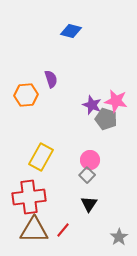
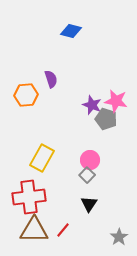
yellow rectangle: moved 1 px right, 1 px down
